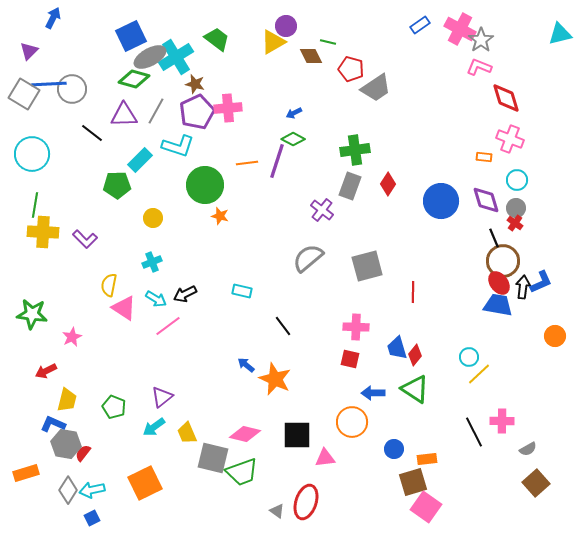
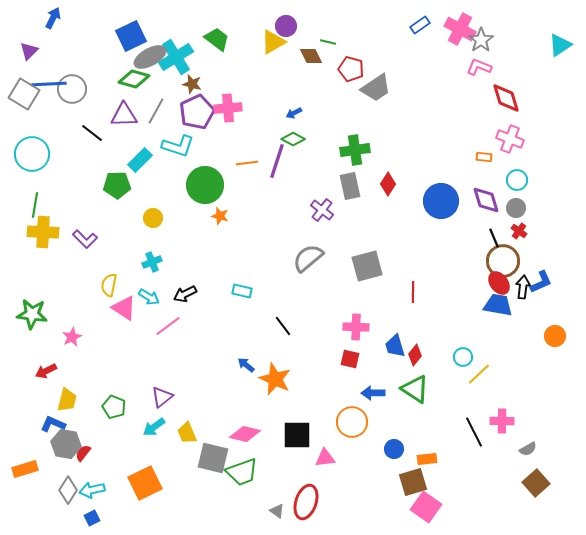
cyan triangle at (560, 34): moved 11 px down; rotated 20 degrees counterclockwise
brown star at (195, 84): moved 3 px left
gray rectangle at (350, 186): rotated 32 degrees counterclockwise
red cross at (515, 223): moved 4 px right, 8 px down
cyan arrow at (156, 299): moved 7 px left, 2 px up
blue trapezoid at (397, 348): moved 2 px left, 2 px up
cyan circle at (469, 357): moved 6 px left
orange rectangle at (26, 473): moved 1 px left, 4 px up
